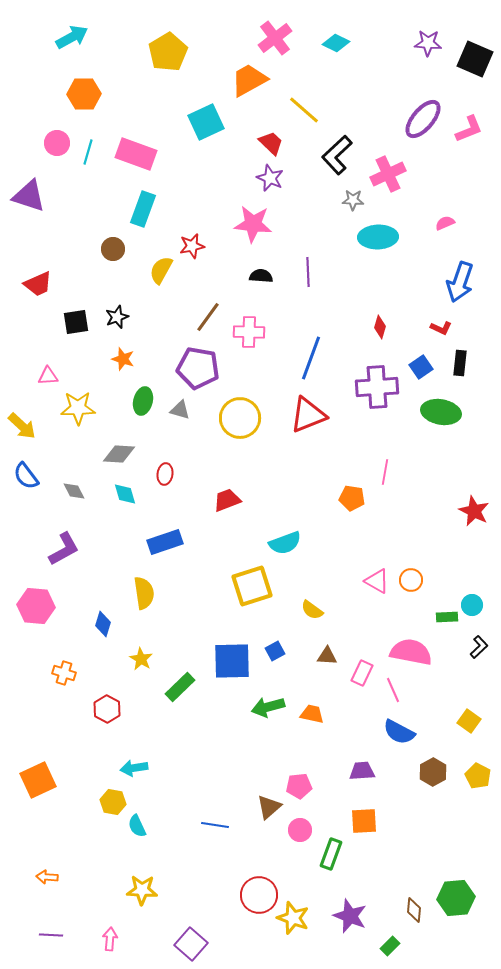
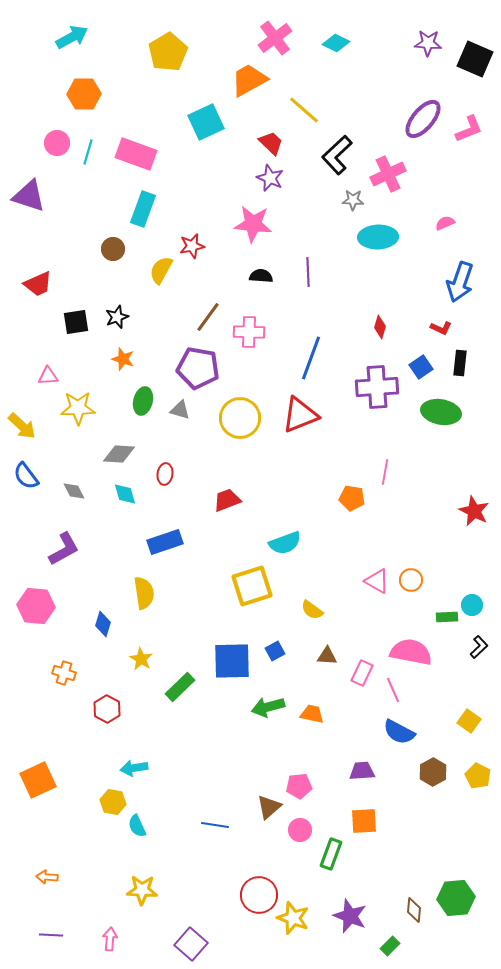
red triangle at (308, 415): moved 8 px left
